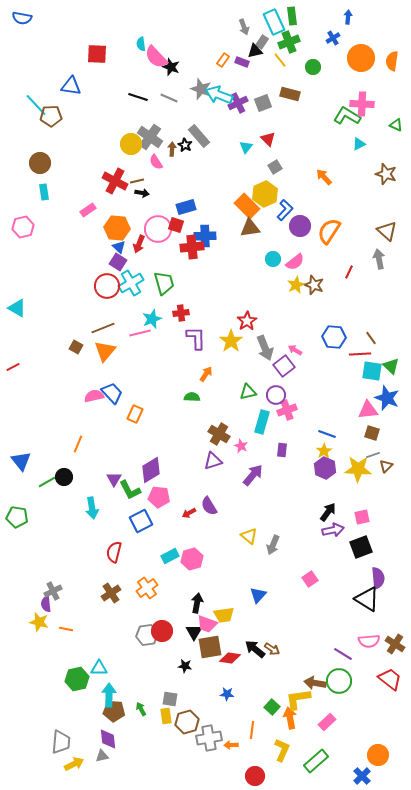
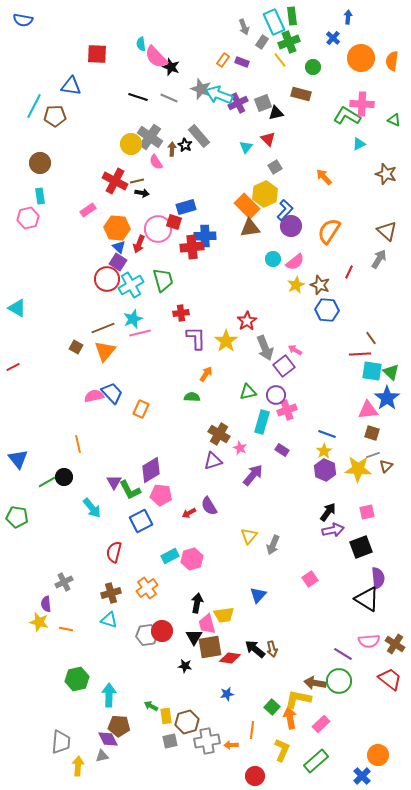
blue semicircle at (22, 18): moved 1 px right, 2 px down
blue cross at (333, 38): rotated 16 degrees counterclockwise
black triangle at (255, 51): moved 21 px right, 62 px down
brown rectangle at (290, 94): moved 11 px right
cyan line at (36, 105): moved 2 px left, 1 px down; rotated 70 degrees clockwise
brown pentagon at (51, 116): moved 4 px right
green triangle at (396, 125): moved 2 px left, 5 px up
cyan rectangle at (44, 192): moved 4 px left, 4 px down
red square at (176, 225): moved 2 px left, 3 px up
purple circle at (300, 226): moved 9 px left
pink hexagon at (23, 227): moved 5 px right, 9 px up
gray arrow at (379, 259): rotated 42 degrees clockwise
cyan cross at (131, 283): moved 2 px down
green trapezoid at (164, 283): moved 1 px left, 3 px up
brown star at (314, 285): moved 6 px right
red circle at (107, 286): moved 7 px up
cyan star at (152, 319): moved 19 px left
blue hexagon at (334, 337): moved 7 px left, 27 px up
yellow star at (231, 341): moved 5 px left
green triangle at (391, 366): moved 6 px down
blue star at (387, 398): rotated 15 degrees clockwise
orange rectangle at (135, 414): moved 6 px right, 5 px up
orange line at (78, 444): rotated 36 degrees counterclockwise
pink star at (241, 446): moved 1 px left, 2 px down
purple rectangle at (282, 450): rotated 64 degrees counterclockwise
blue triangle at (21, 461): moved 3 px left, 2 px up
purple hexagon at (325, 468): moved 2 px down
purple triangle at (114, 479): moved 3 px down
pink pentagon at (159, 497): moved 2 px right, 2 px up
cyan arrow at (92, 508): rotated 30 degrees counterclockwise
pink square at (362, 517): moved 5 px right, 5 px up
yellow triangle at (249, 536): rotated 30 degrees clockwise
gray cross at (53, 591): moved 11 px right, 9 px up
brown cross at (111, 593): rotated 18 degrees clockwise
pink trapezoid at (207, 624): rotated 55 degrees clockwise
black triangle at (194, 632): moved 5 px down
brown arrow at (272, 649): rotated 42 degrees clockwise
cyan triangle at (99, 668): moved 10 px right, 48 px up; rotated 18 degrees clockwise
blue star at (227, 694): rotated 16 degrees counterclockwise
gray square at (170, 699): moved 42 px down; rotated 21 degrees counterclockwise
yellow L-shape at (298, 699): rotated 20 degrees clockwise
green arrow at (141, 709): moved 10 px right, 3 px up; rotated 32 degrees counterclockwise
brown pentagon at (114, 711): moved 5 px right, 15 px down
pink rectangle at (327, 722): moved 6 px left, 2 px down
gray cross at (209, 738): moved 2 px left, 3 px down
purple diamond at (108, 739): rotated 20 degrees counterclockwise
yellow arrow at (74, 764): moved 4 px right, 2 px down; rotated 60 degrees counterclockwise
